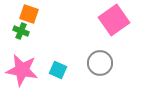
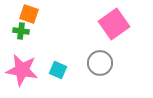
pink square: moved 4 px down
green cross: rotated 14 degrees counterclockwise
